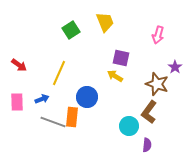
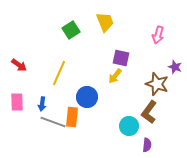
purple star: rotated 16 degrees counterclockwise
yellow arrow: rotated 84 degrees counterclockwise
blue arrow: moved 5 px down; rotated 120 degrees clockwise
